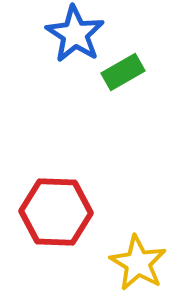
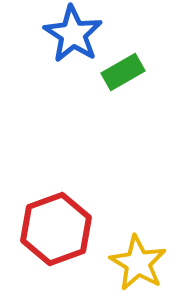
blue star: moved 2 px left
red hexagon: moved 17 px down; rotated 22 degrees counterclockwise
